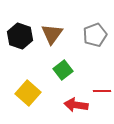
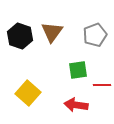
brown triangle: moved 2 px up
green square: moved 15 px right; rotated 30 degrees clockwise
red line: moved 6 px up
